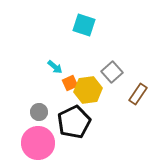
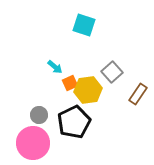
gray circle: moved 3 px down
pink circle: moved 5 px left
